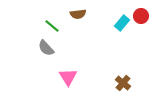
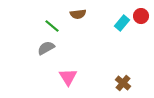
gray semicircle: rotated 102 degrees clockwise
